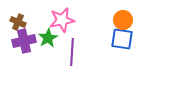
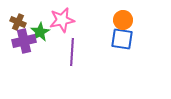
green star: moved 8 px left, 6 px up
